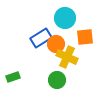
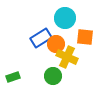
orange square: rotated 12 degrees clockwise
green circle: moved 4 px left, 4 px up
